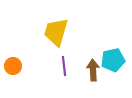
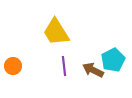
yellow trapezoid: rotated 48 degrees counterclockwise
cyan pentagon: rotated 15 degrees counterclockwise
brown arrow: rotated 60 degrees counterclockwise
